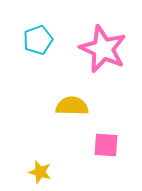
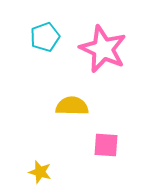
cyan pentagon: moved 7 px right, 3 px up
